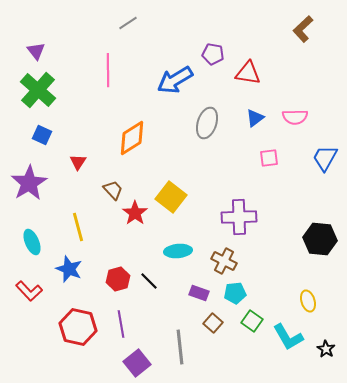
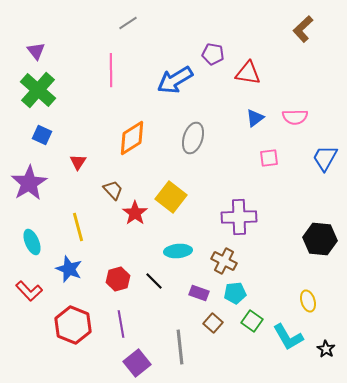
pink line at (108, 70): moved 3 px right
gray ellipse at (207, 123): moved 14 px left, 15 px down
black line at (149, 281): moved 5 px right
red hexagon at (78, 327): moved 5 px left, 2 px up; rotated 9 degrees clockwise
